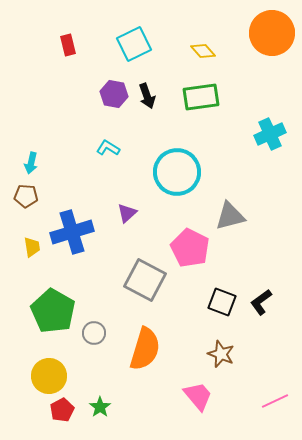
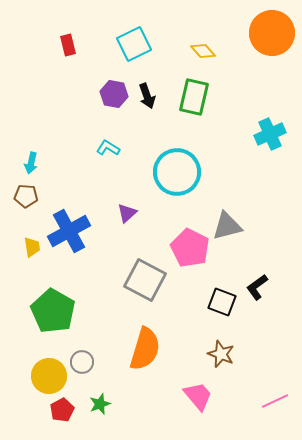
green rectangle: moved 7 px left; rotated 69 degrees counterclockwise
gray triangle: moved 3 px left, 10 px down
blue cross: moved 3 px left, 1 px up; rotated 12 degrees counterclockwise
black L-shape: moved 4 px left, 15 px up
gray circle: moved 12 px left, 29 px down
green star: moved 3 px up; rotated 15 degrees clockwise
